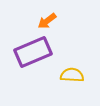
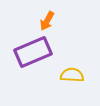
orange arrow: rotated 24 degrees counterclockwise
